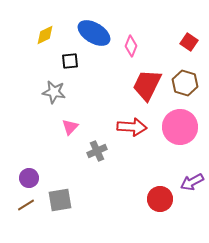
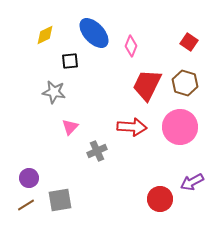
blue ellipse: rotated 16 degrees clockwise
